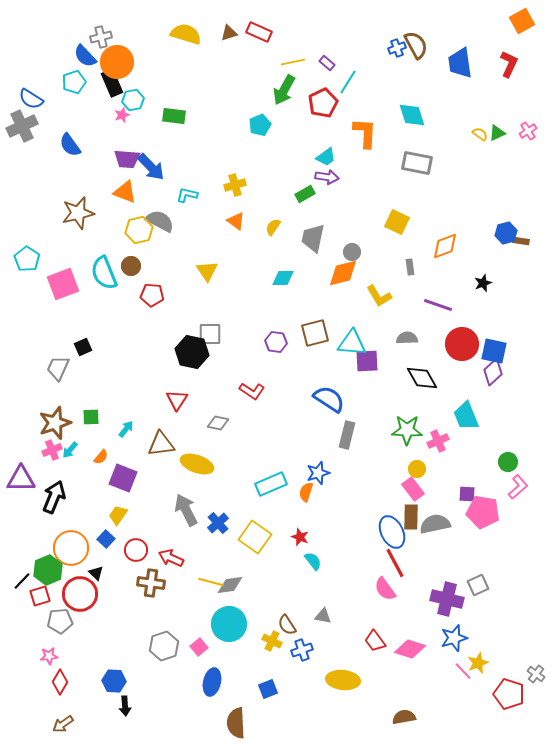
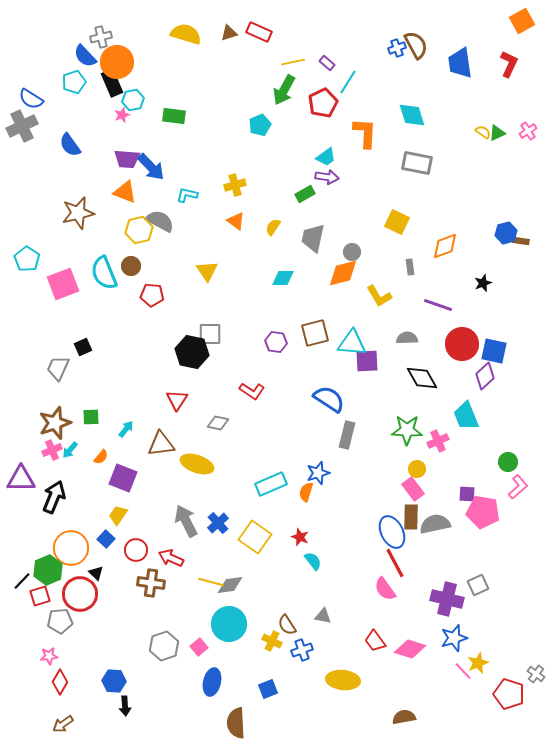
yellow semicircle at (480, 134): moved 3 px right, 2 px up
purple diamond at (493, 372): moved 8 px left, 4 px down
gray arrow at (186, 510): moved 11 px down
